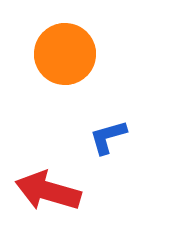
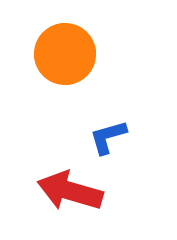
red arrow: moved 22 px right
